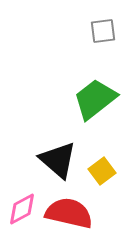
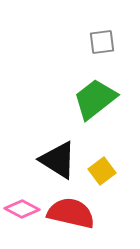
gray square: moved 1 px left, 11 px down
black triangle: rotated 9 degrees counterclockwise
pink diamond: rotated 56 degrees clockwise
red semicircle: moved 2 px right
